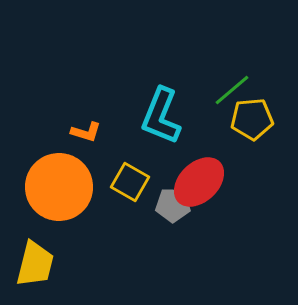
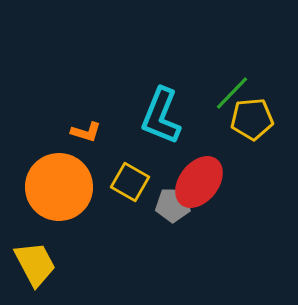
green line: moved 3 px down; rotated 6 degrees counterclockwise
red ellipse: rotated 8 degrees counterclockwise
yellow trapezoid: rotated 42 degrees counterclockwise
